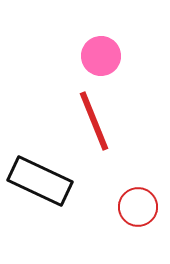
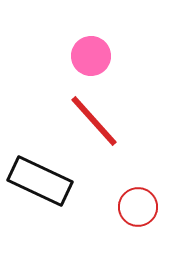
pink circle: moved 10 px left
red line: rotated 20 degrees counterclockwise
